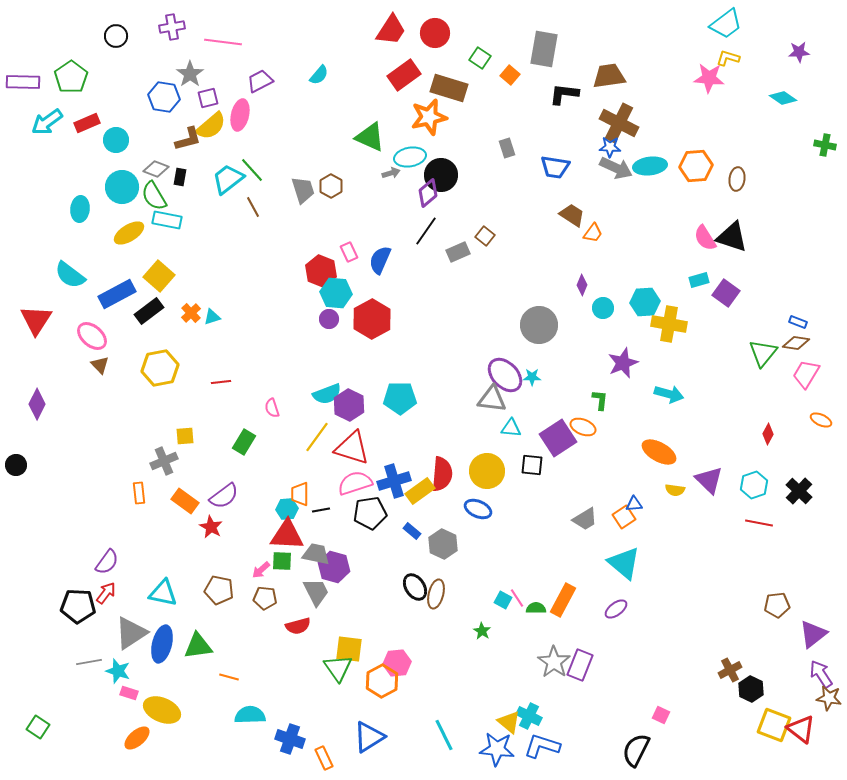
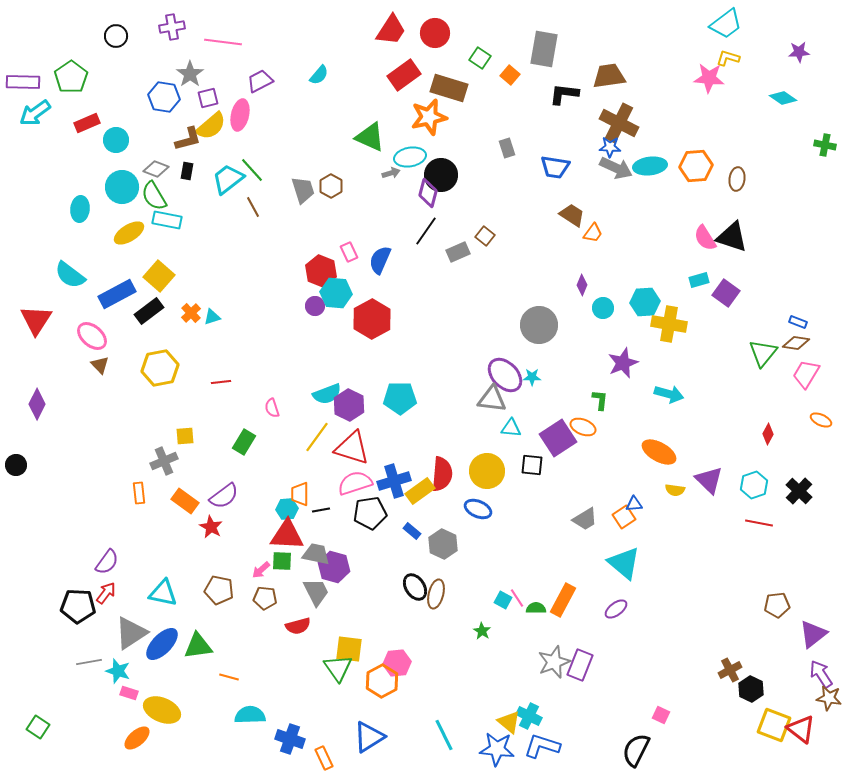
cyan arrow at (47, 122): moved 12 px left, 9 px up
black rectangle at (180, 177): moved 7 px right, 6 px up
purple diamond at (428, 193): rotated 36 degrees counterclockwise
purple circle at (329, 319): moved 14 px left, 13 px up
blue ellipse at (162, 644): rotated 30 degrees clockwise
gray star at (554, 662): rotated 16 degrees clockwise
